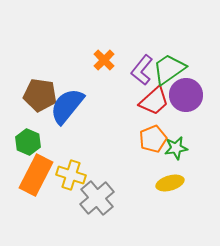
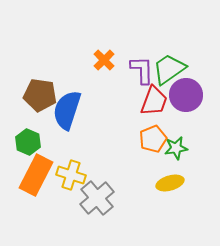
purple L-shape: rotated 140 degrees clockwise
red trapezoid: rotated 28 degrees counterclockwise
blue semicircle: moved 4 px down; rotated 21 degrees counterclockwise
